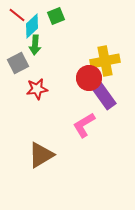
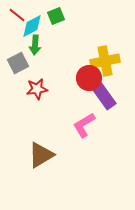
cyan diamond: rotated 15 degrees clockwise
